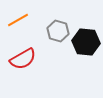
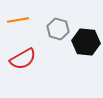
orange line: rotated 20 degrees clockwise
gray hexagon: moved 2 px up
